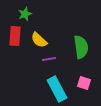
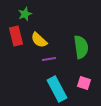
red rectangle: moved 1 px right; rotated 18 degrees counterclockwise
